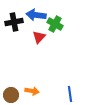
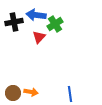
green cross: rotated 28 degrees clockwise
orange arrow: moved 1 px left, 1 px down
brown circle: moved 2 px right, 2 px up
